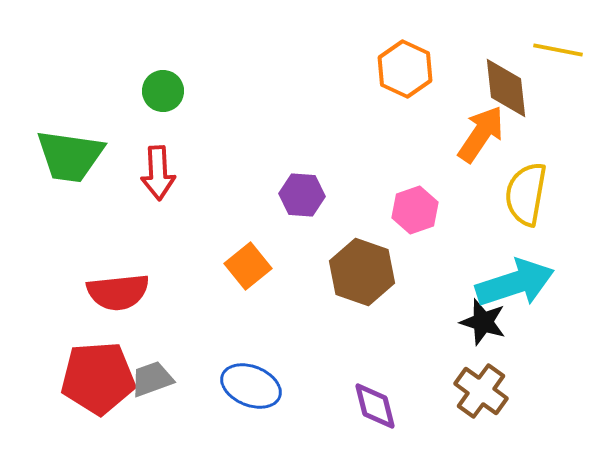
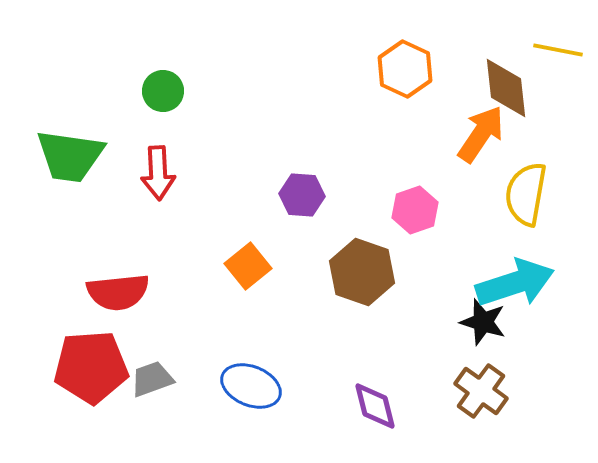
red pentagon: moved 7 px left, 11 px up
